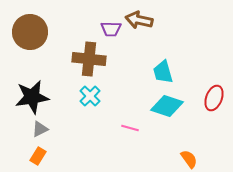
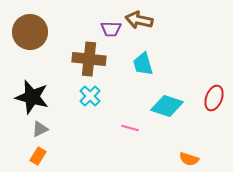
cyan trapezoid: moved 20 px left, 8 px up
black star: rotated 24 degrees clockwise
orange semicircle: rotated 144 degrees clockwise
